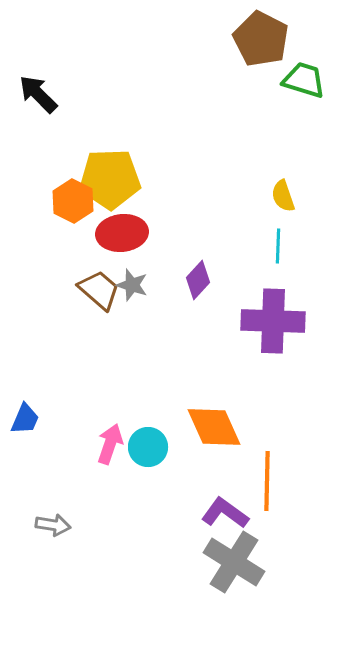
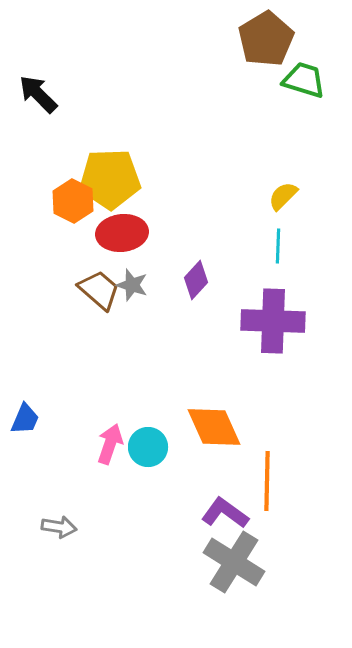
brown pentagon: moved 5 px right; rotated 14 degrees clockwise
yellow semicircle: rotated 64 degrees clockwise
purple diamond: moved 2 px left
gray arrow: moved 6 px right, 2 px down
